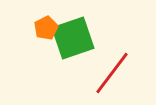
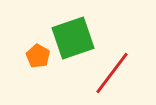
orange pentagon: moved 8 px left, 28 px down; rotated 15 degrees counterclockwise
